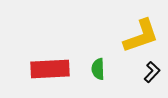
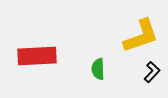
red rectangle: moved 13 px left, 13 px up
